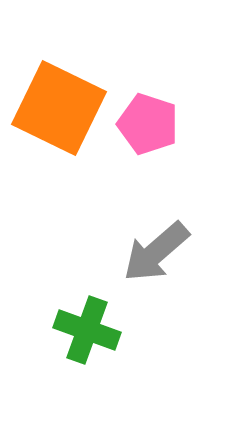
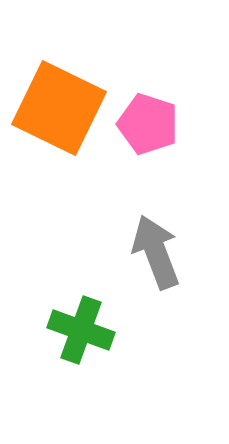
gray arrow: rotated 110 degrees clockwise
green cross: moved 6 px left
